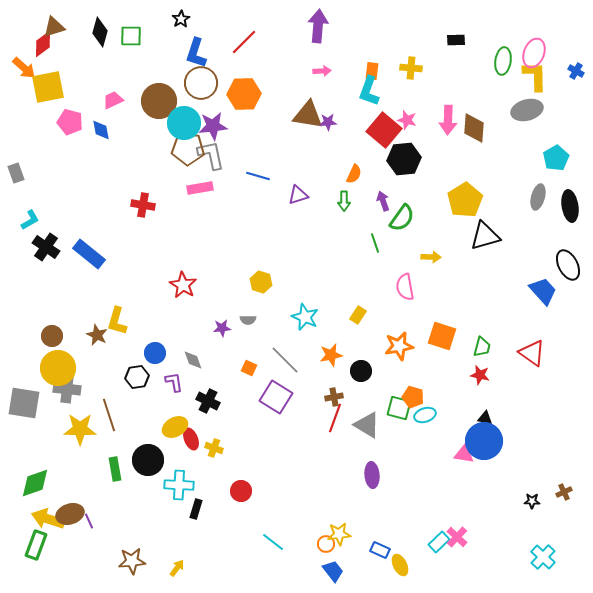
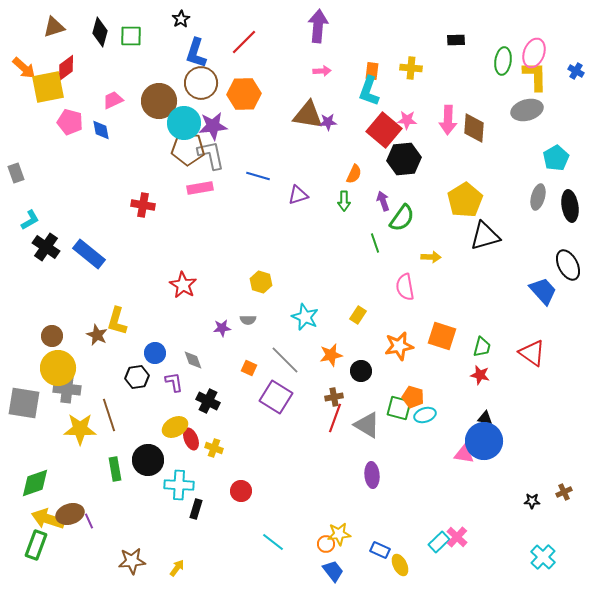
red diamond at (43, 44): moved 23 px right, 24 px down
pink star at (407, 120): rotated 12 degrees counterclockwise
